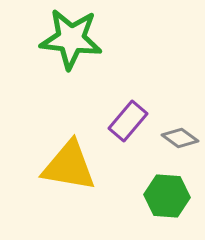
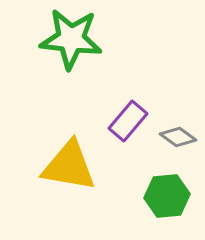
gray diamond: moved 2 px left, 1 px up
green hexagon: rotated 9 degrees counterclockwise
